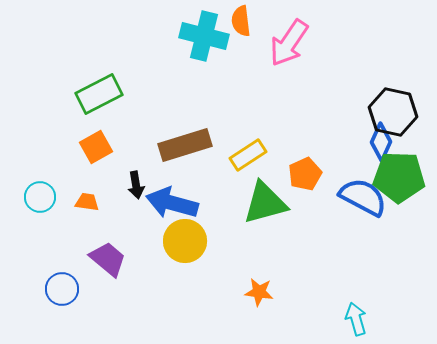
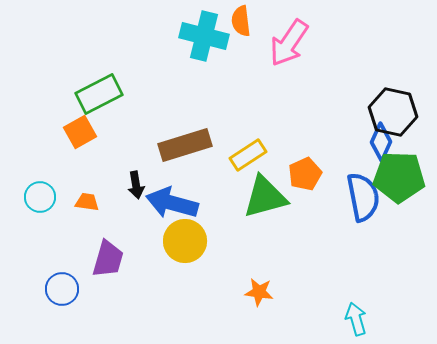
orange square: moved 16 px left, 15 px up
blue semicircle: rotated 51 degrees clockwise
green triangle: moved 6 px up
purple trapezoid: rotated 66 degrees clockwise
